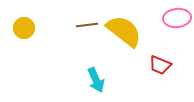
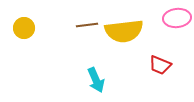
yellow semicircle: rotated 135 degrees clockwise
